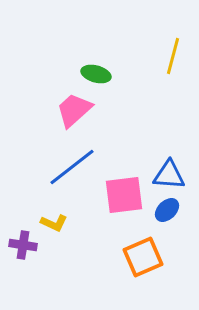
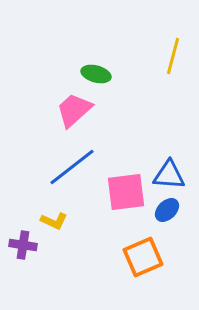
pink square: moved 2 px right, 3 px up
yellow L-shape: moved 2 px up
